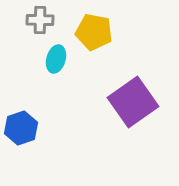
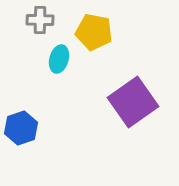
cyan ellipse: moved 3 px right
